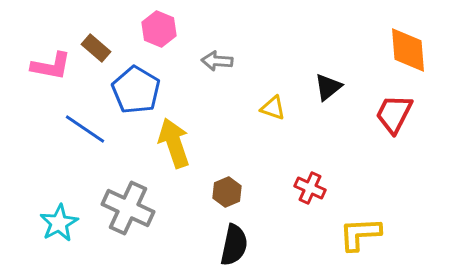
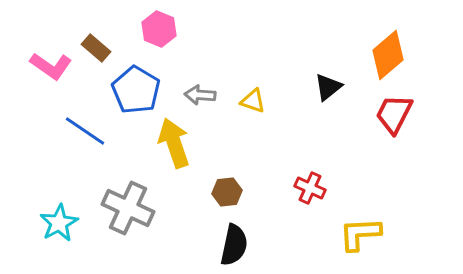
orange diamond: moved 20 px left, 5 px down; rotated 54 degrees clockwise
gray arrow: moved 17 px left, 34 px down
pink L-shape: rotated 24 degrees clockwise
yellow triangle: moved 20 px left, 7 px up
blue line: moved 2 px down
brown hexagon: rotated 16 degrees clockwise
